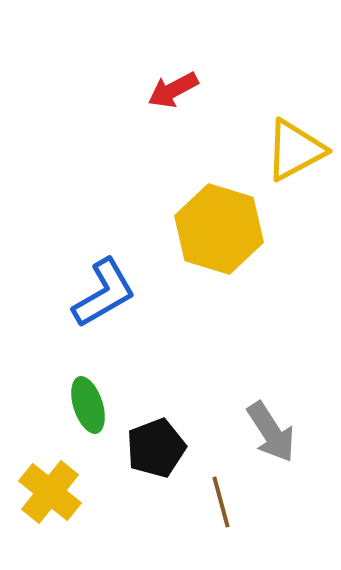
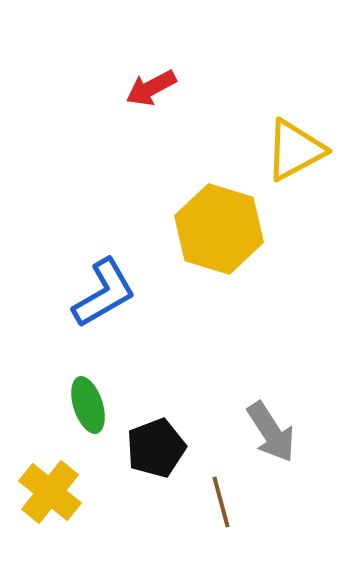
red arrow: moved 22 px left, 2 px up
